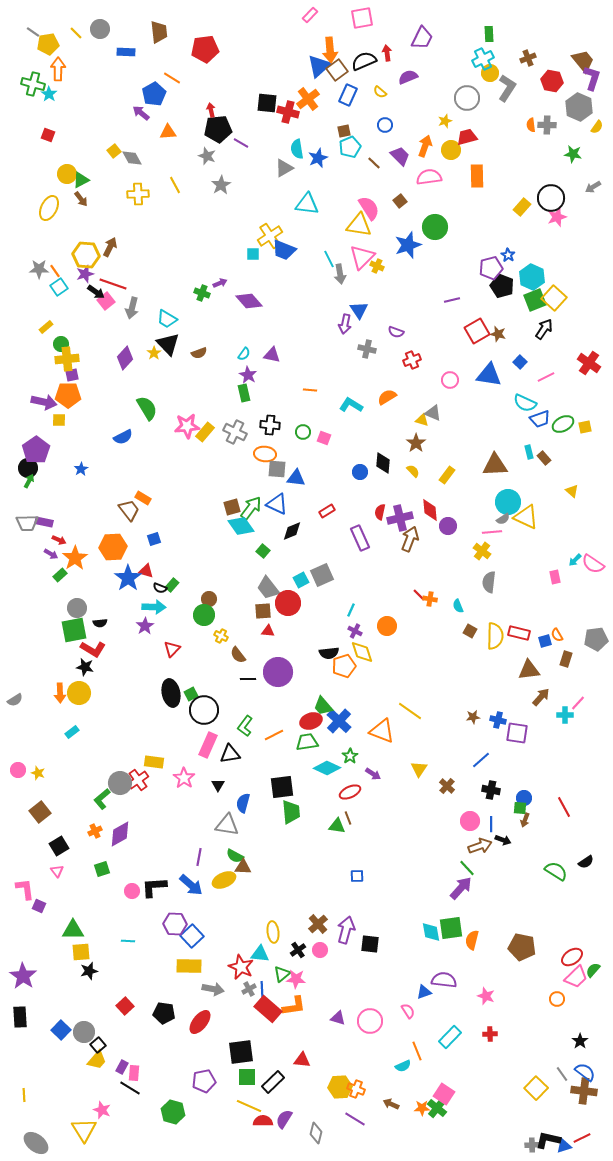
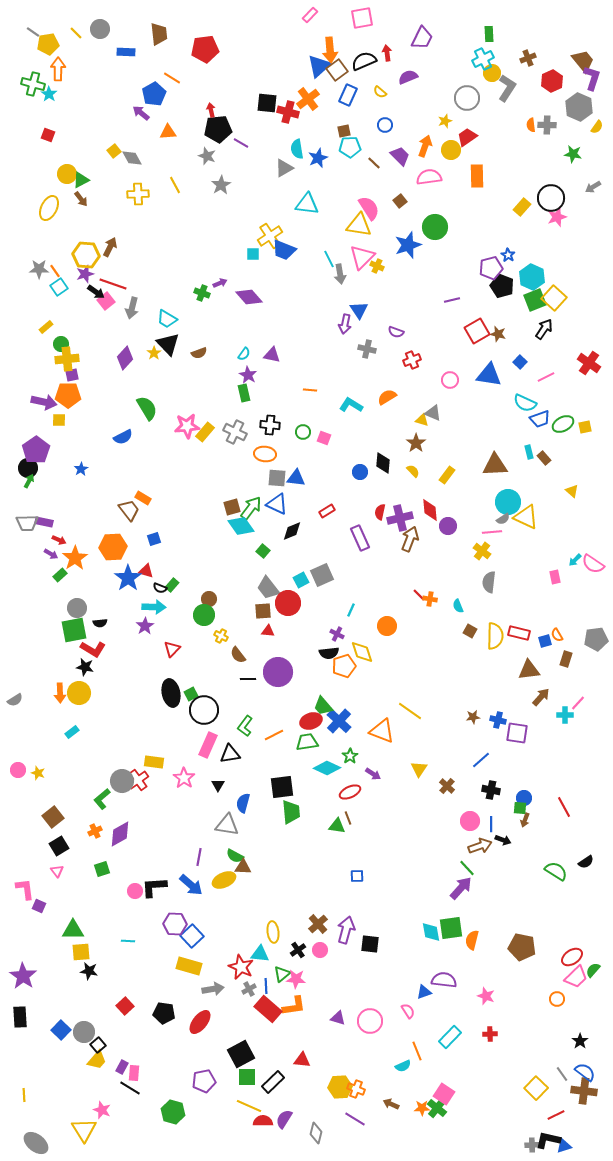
brown trapezoid at (159, 32): moved 2 px down
yellow circle at (490, 73): moved 2 px right
red hexagon at (552, 81): rotated 25 degrees clockwise
red trapezoid at (467, 137): rotated 20 degrees counterclockwise
cyan pentagon at (350, 147): rotated 20 degrees clockwise
purple diamond at (249, 301): moved 4 px up
gray square at (277, 469): moved 9 px down
purple cross at (355, 631): moved 18 px left, 3 px down
gray circle at (120, 783): moved 2 px right, 2 px up
brown square at (40, 812): moved 13 px right, 5 px down
pink circle at (132, 891): moved 3 px right
yellow rectangle at (189, 966): rotated 15 degrees clockwise
black star at (89, 971): rotated 24 degrees clockwise
gray arrow at (213, 989): rotated 20 degrees counterclockwise
blue line at (262, 989): moved 4 px right, 3 px up
black square at (241, 1052): moved 2 px down; rotated 20 degrees counterclockwise
red line at (582, 1138): moved 26 px left, 23 px up
